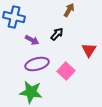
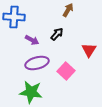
brown arrow: moved 1 px left
blue cross: rotated 10 degrees counterclockwise
purple ellipse: moved 1 px up
